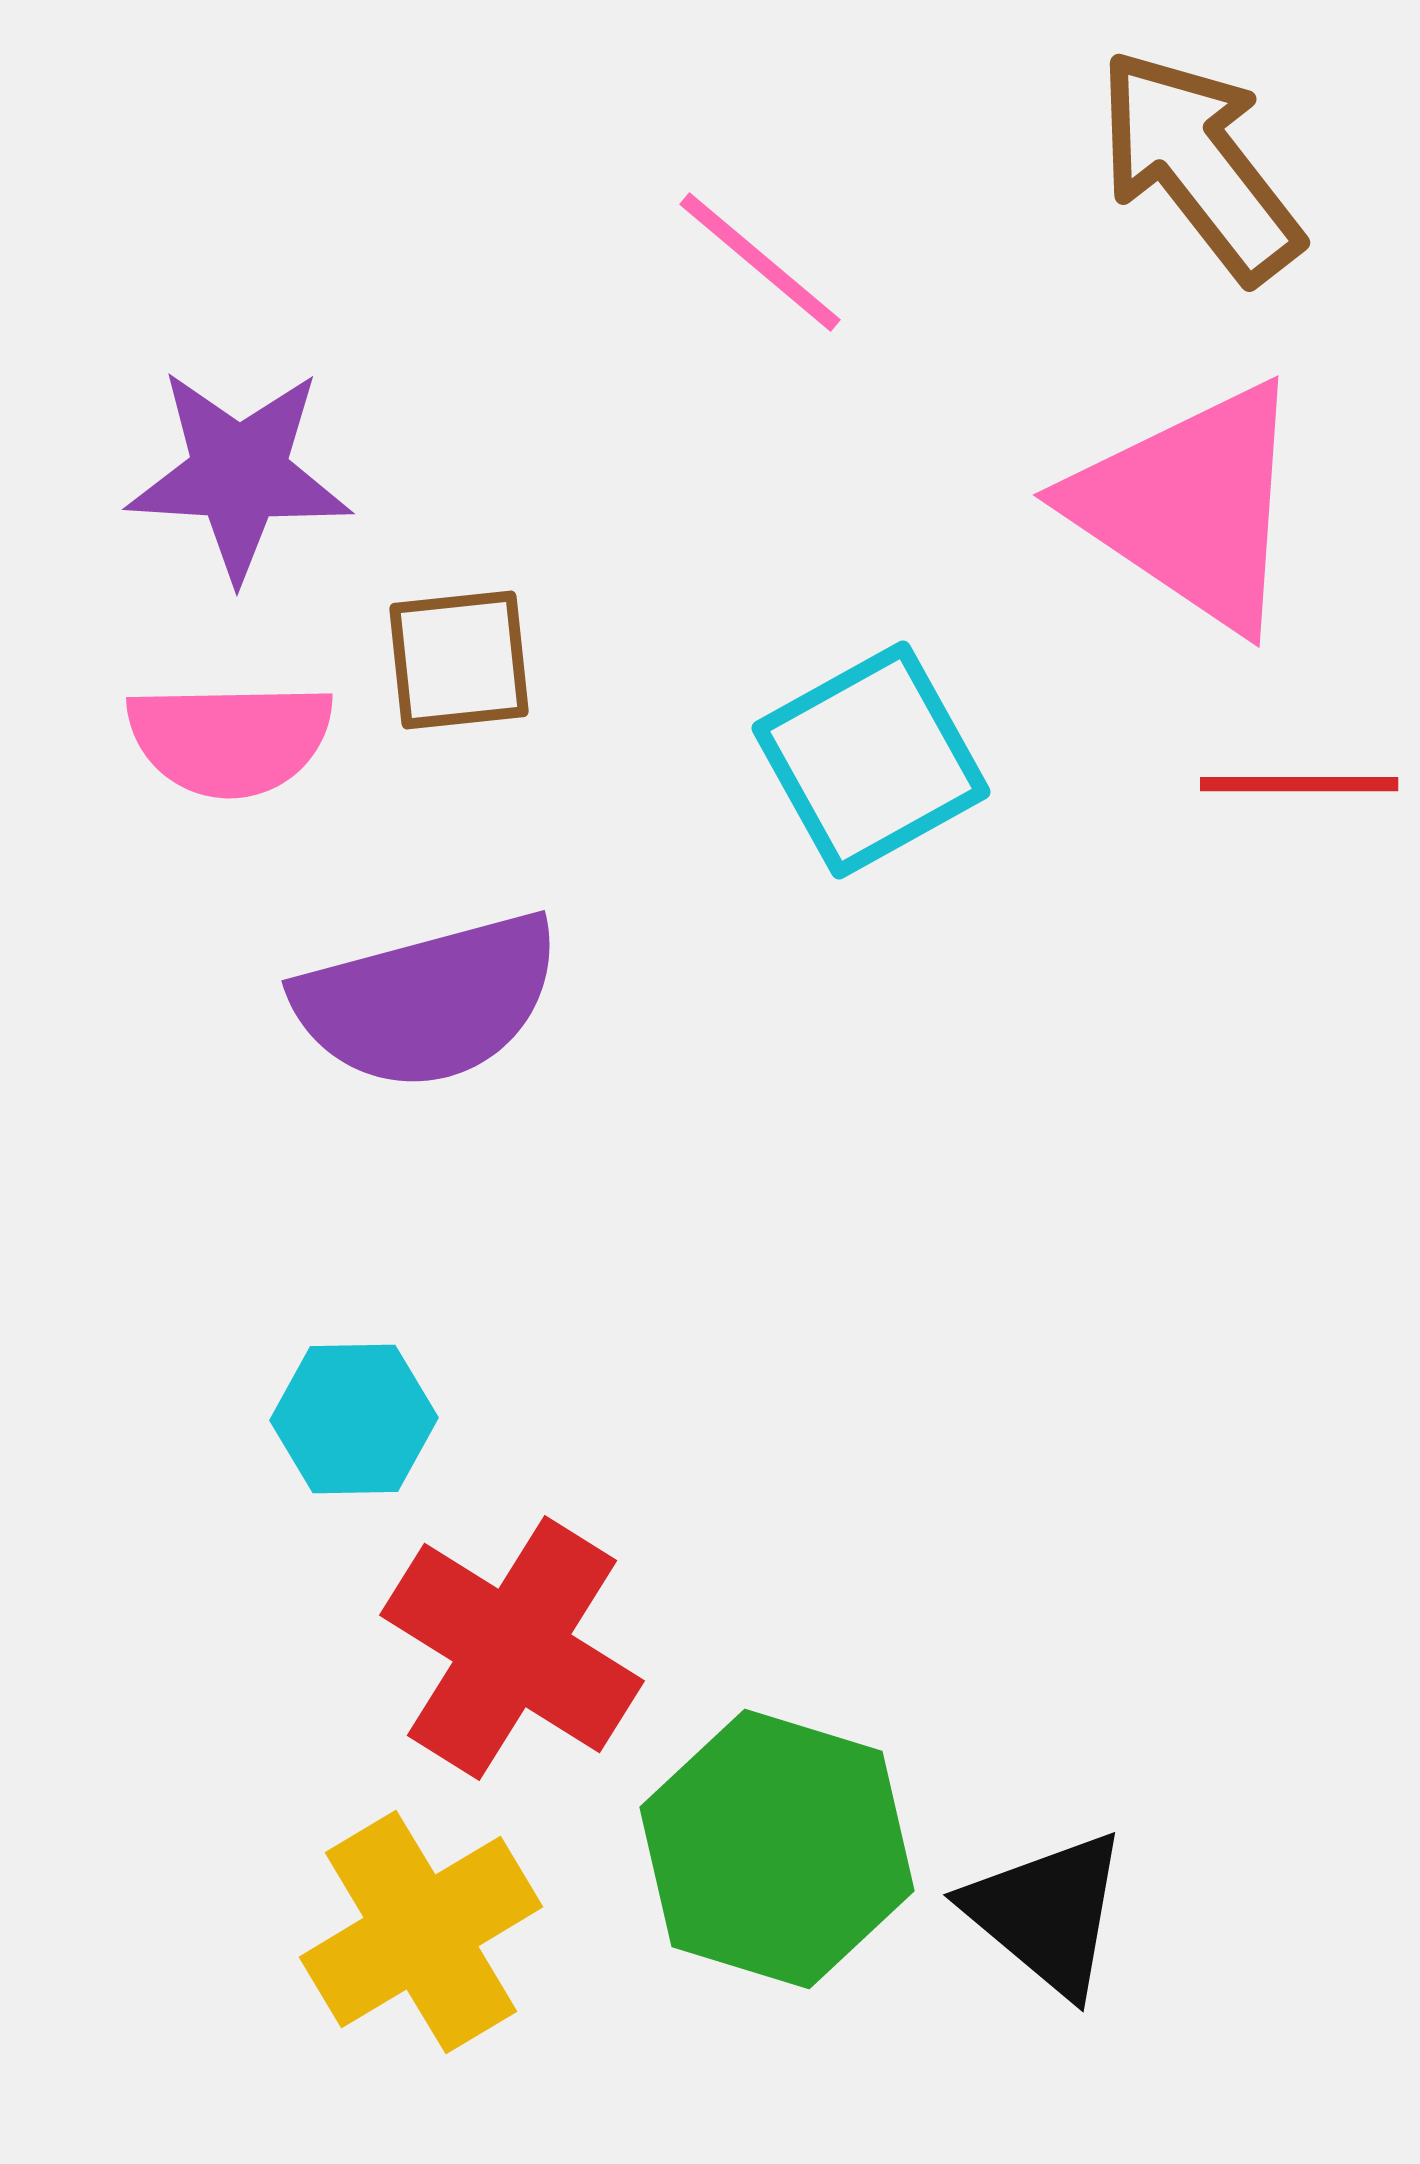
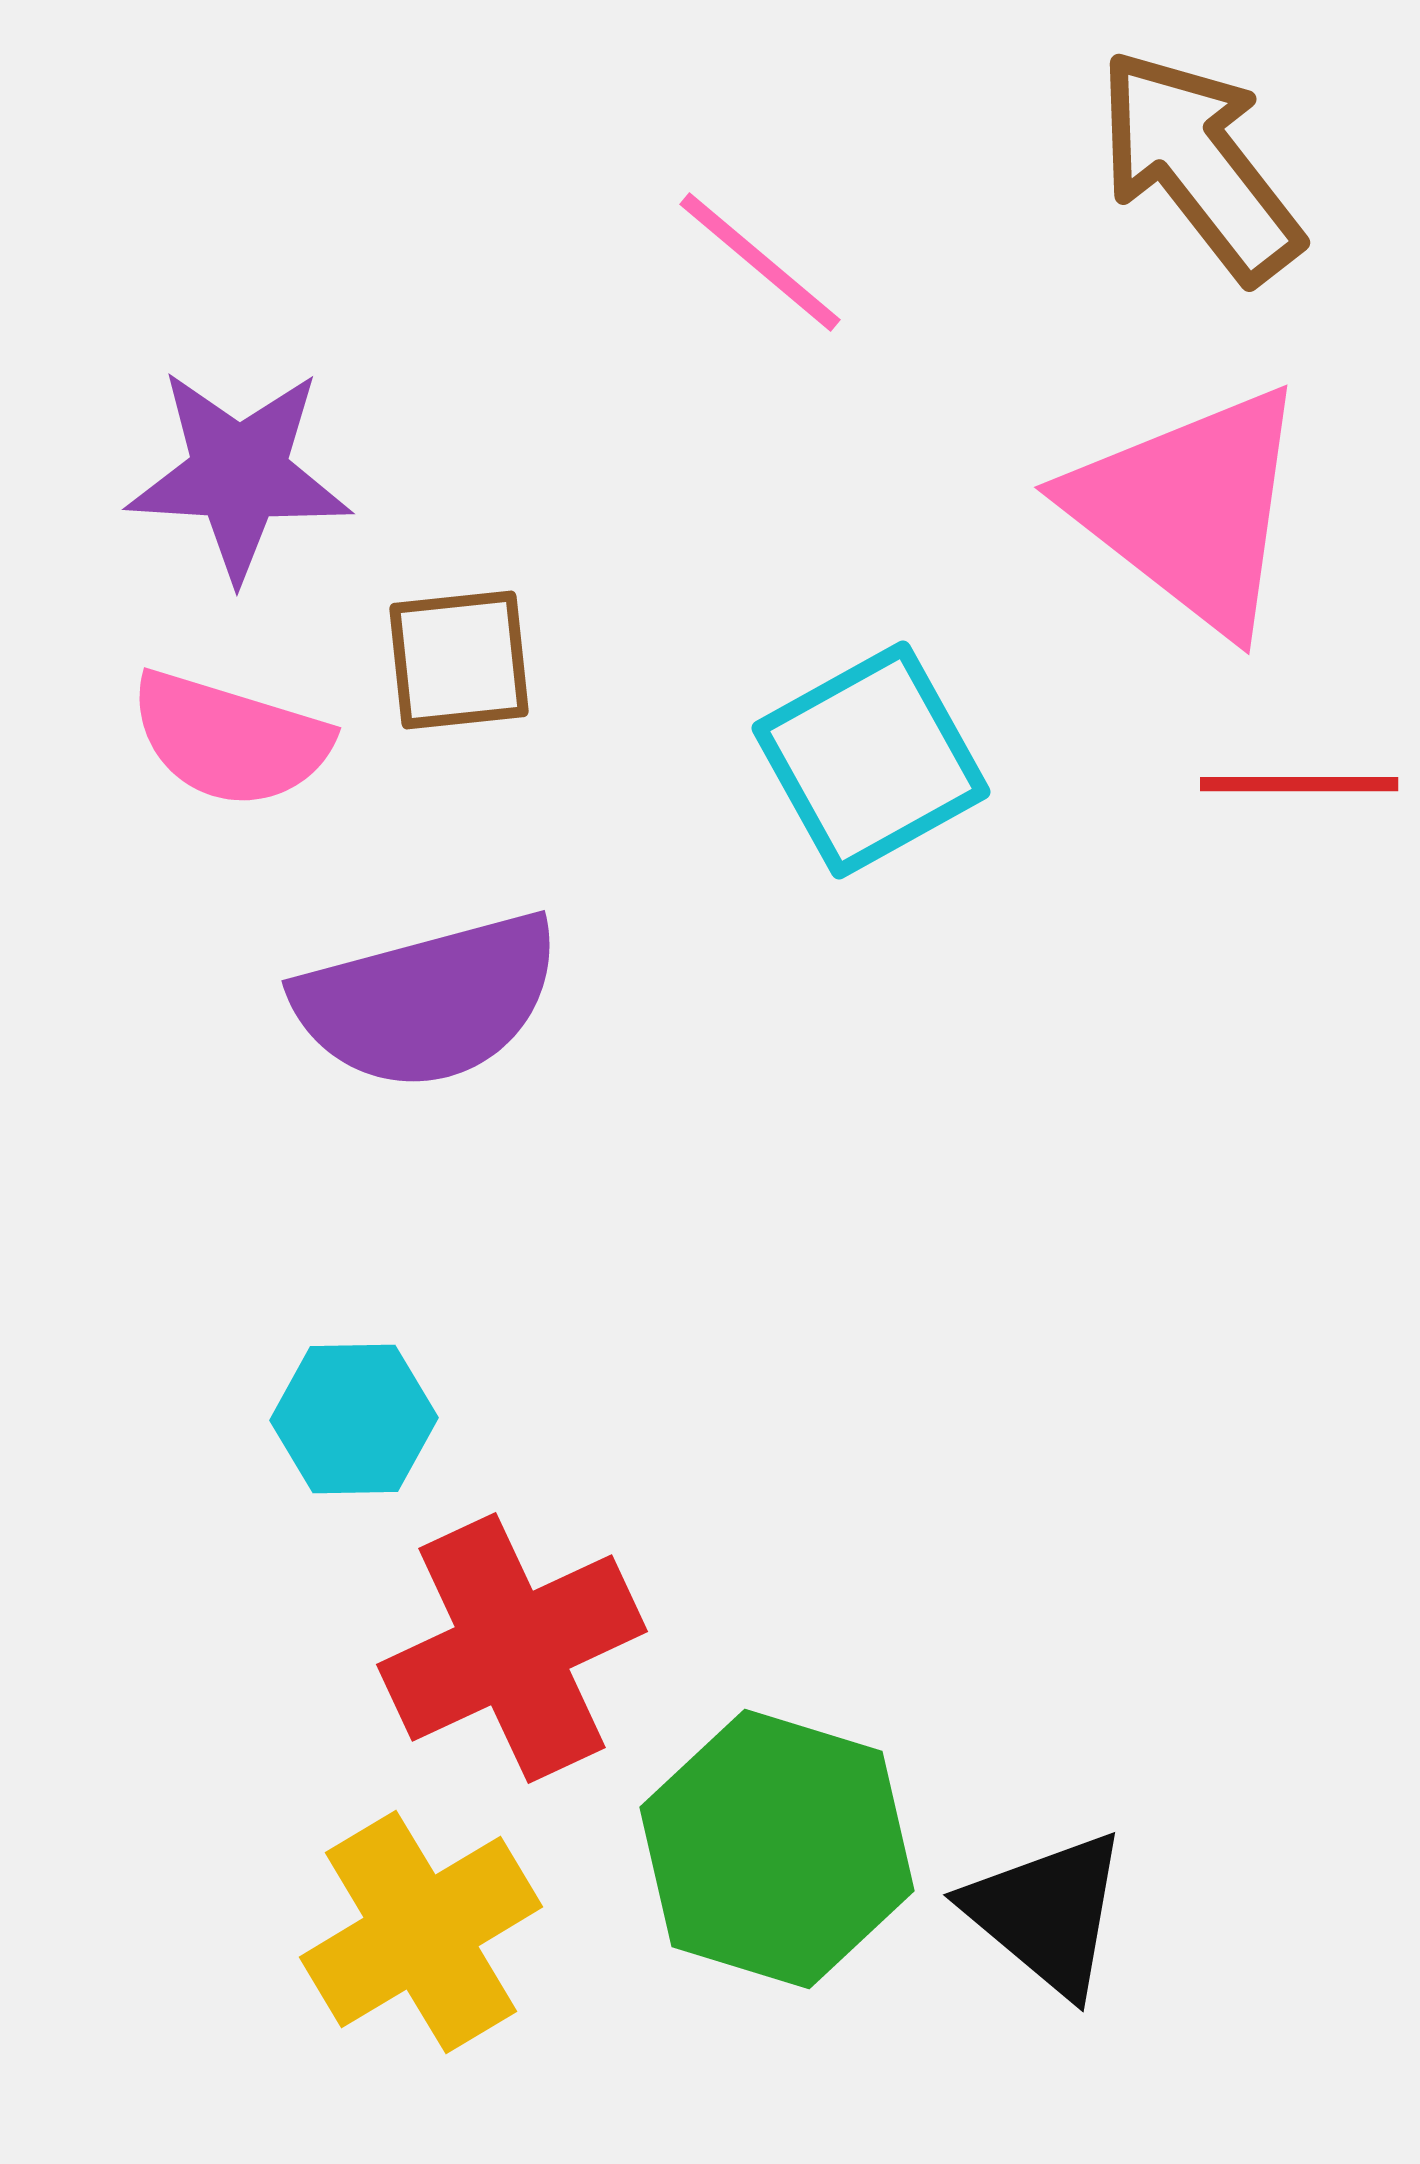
pink triangle: moved 3 px down; rotated 4 degrees clockwise
pink semicircle: rotated 18 degrees clockwise
red cross: rotated 33 degrees clockwise
